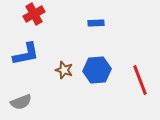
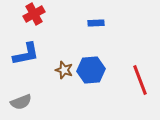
blue hexagon: moved 6 px left
